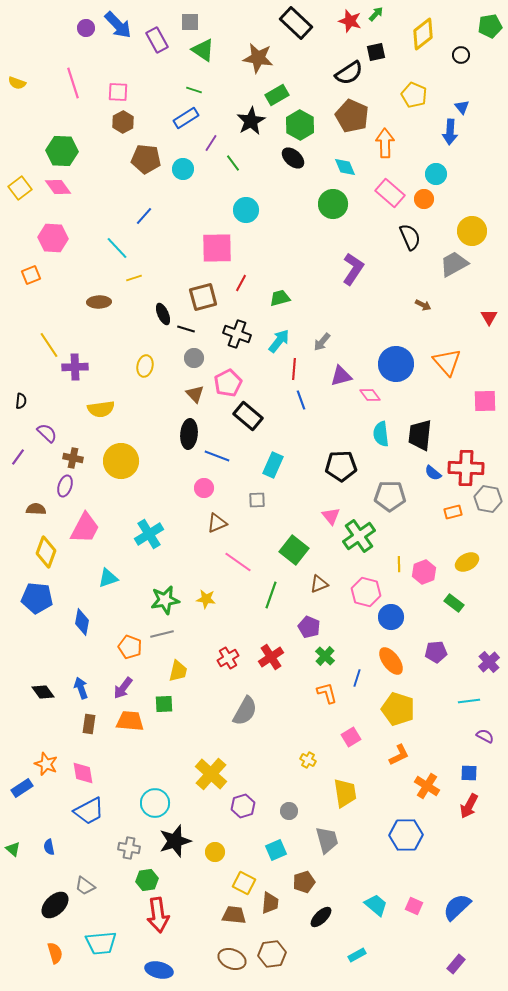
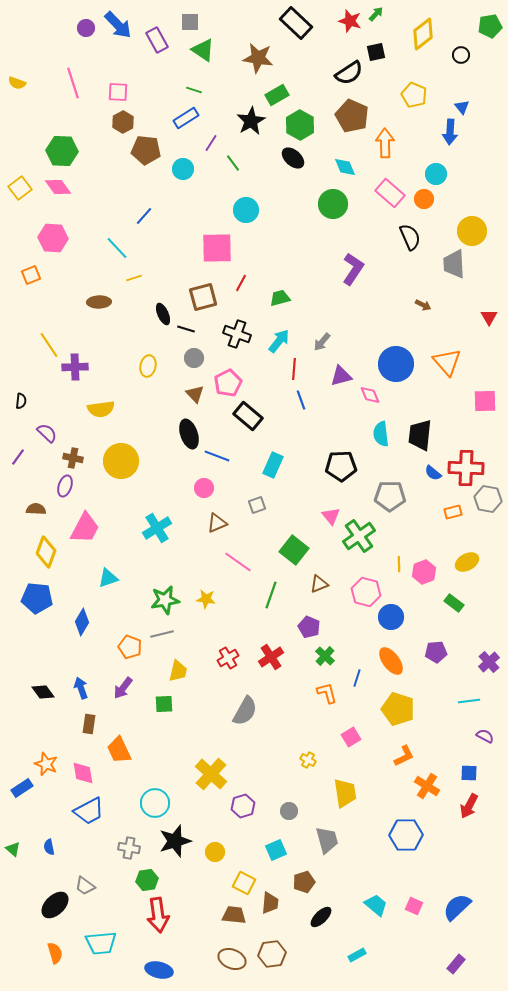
brown pentagon at (146, 159): moved 9 px up
gray trapezoid at (454, 264): rotated 64 degrees counterclockwise
yellow ellipse at (145, 366): moved 3 px right
pink diamond at (370, 395): rotated 15 degrees clockwise
black ellipse at (189, 434): rotated 24 degrees counterclockwise
gray square at (257, 500): moved 5 px down; rotated 18 degrees counterclockwise
cyan cross at (149, 534): moved 8 px right, 6 px up
blue diamond at (82, 622): rotated 20 degrees clockwise
orange trapezoid at (130, 721): moved 11 px left, 29 px down; rotated 120 degrees counterclockwise
orange L-shape at (399, 755): moved 5 px right, 1 px down
